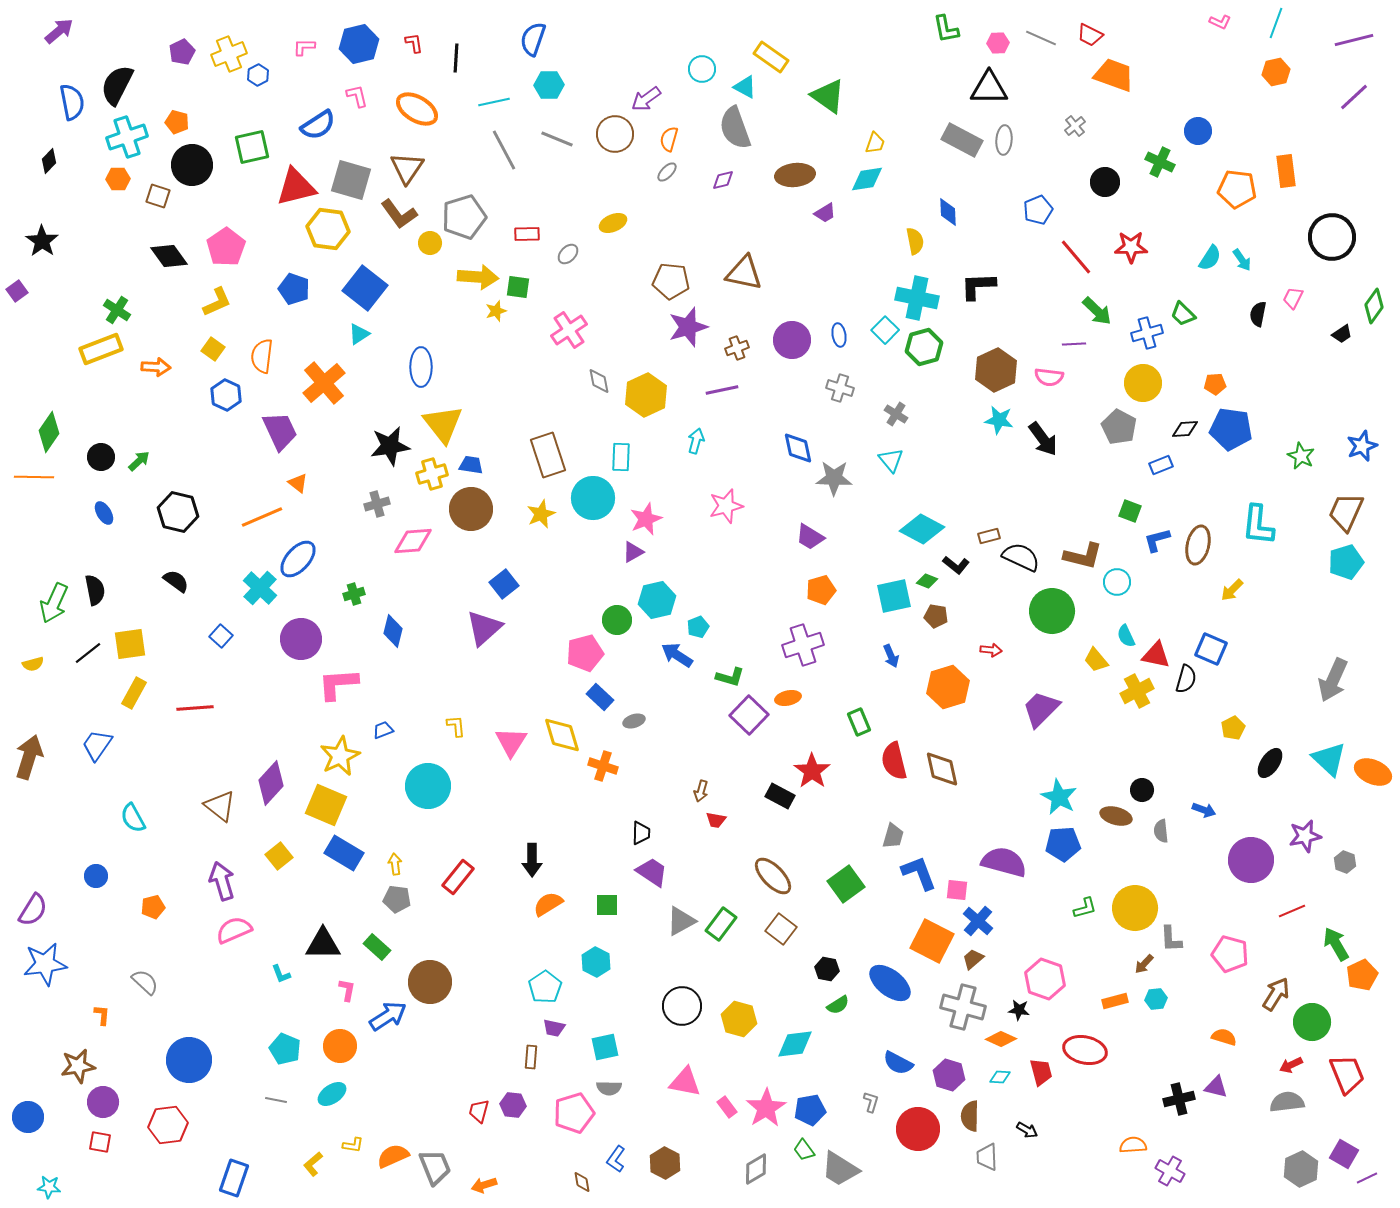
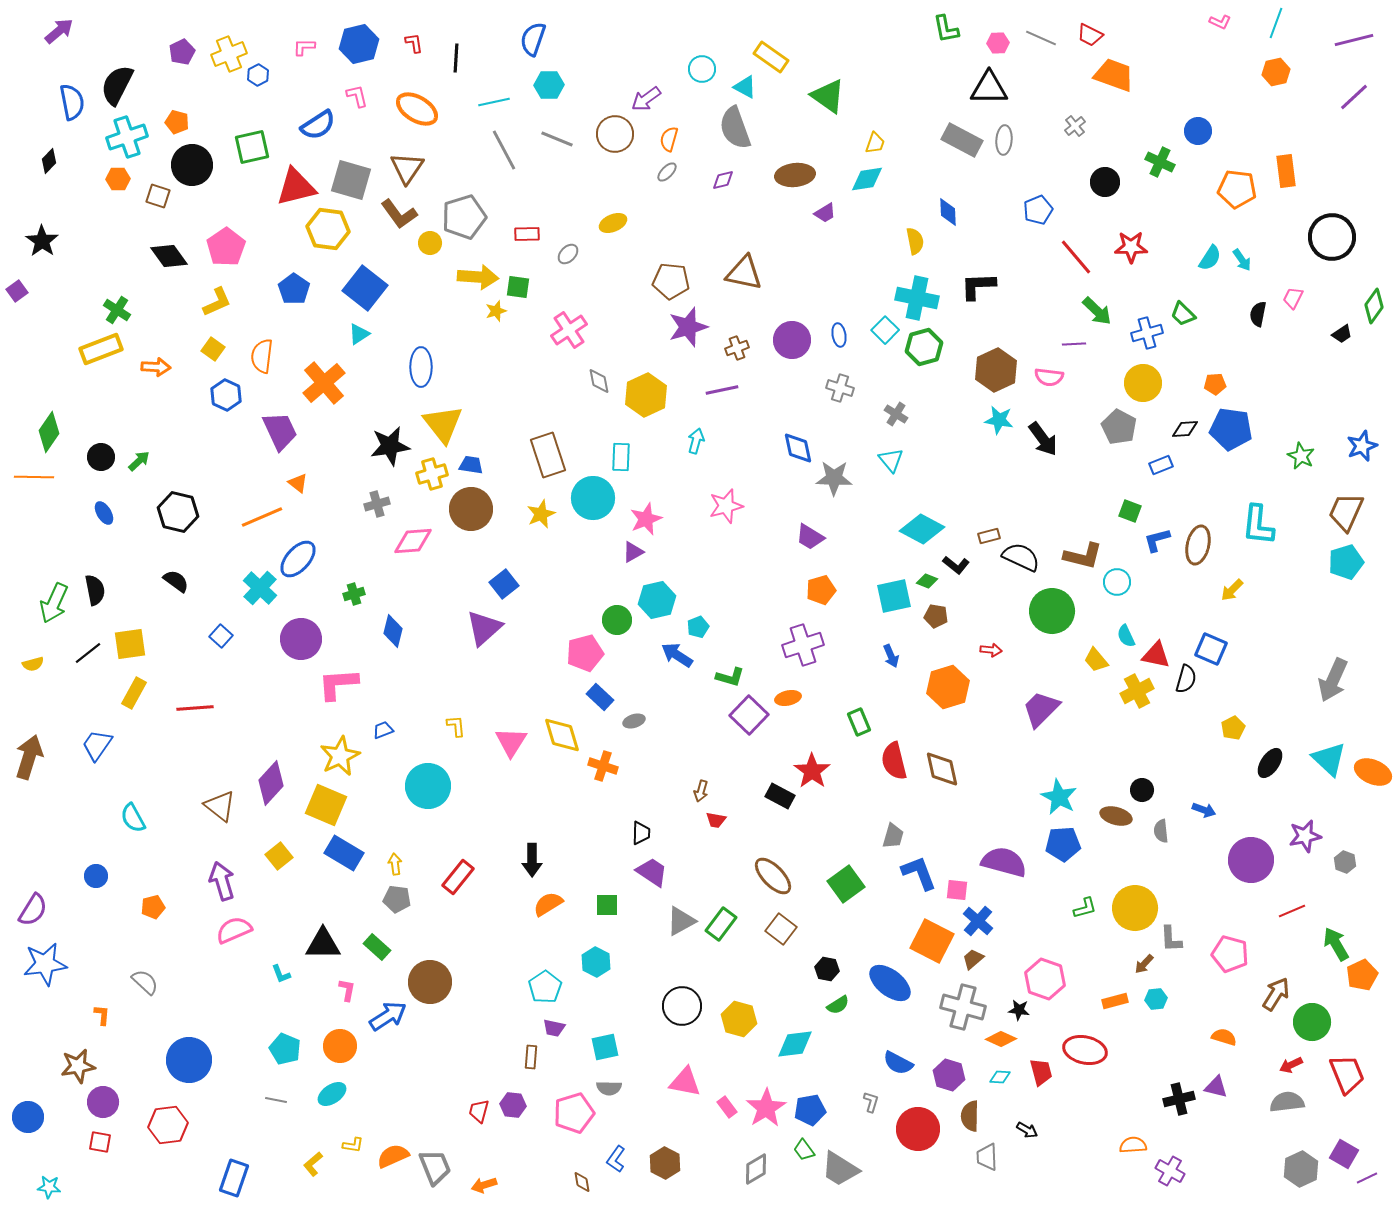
blue pentagon at (294, 289): rotated 16 degrees clockwise
